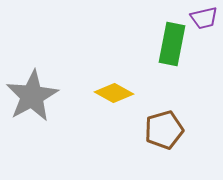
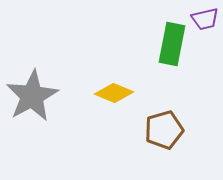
purple trapezoid: moved 1 px right, 1 px down
yellow diamond: rotated 6 degrees counterclockwise
